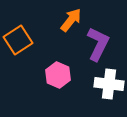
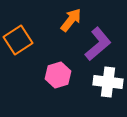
purple L-shape: rotated 24 degrees clockwise
pink hexagon: rotated 20 degrees clockwise
white cross: moved 1 px left, 2 px up
